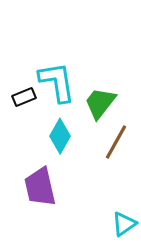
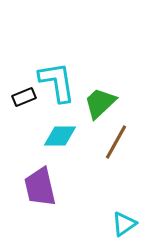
green trapezoid: rotated 9 degrees clockwise
cyan diamond: rotated 60 degrees clockwise
